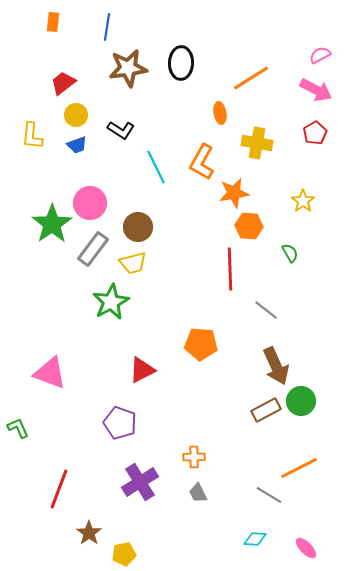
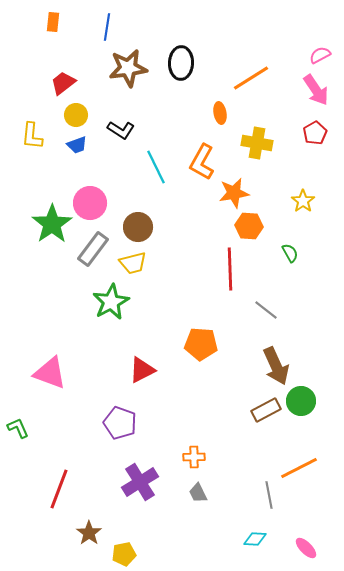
pink arrow at (316, 90): rotated 28 degrees clockwise
gray line at (269, 495): rotated 48 degrees clockwise
